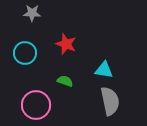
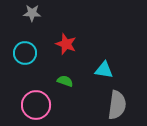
gray semicircle: moved 7 px right, 4 px down; rotated 20 degrees clockwise
